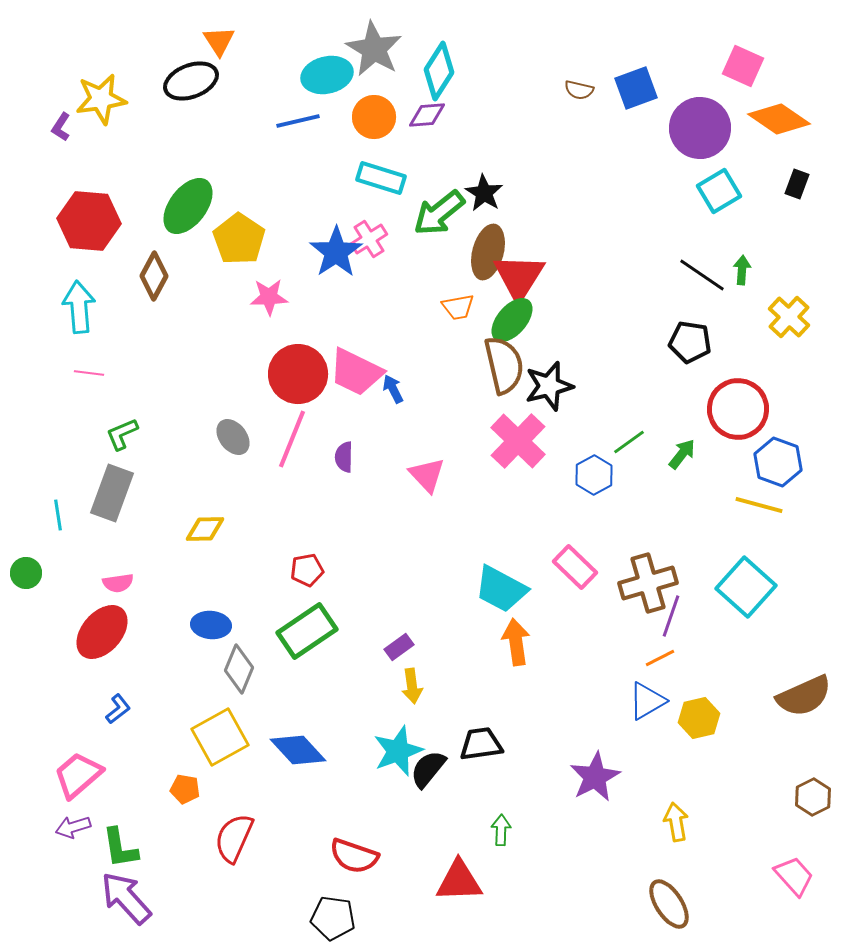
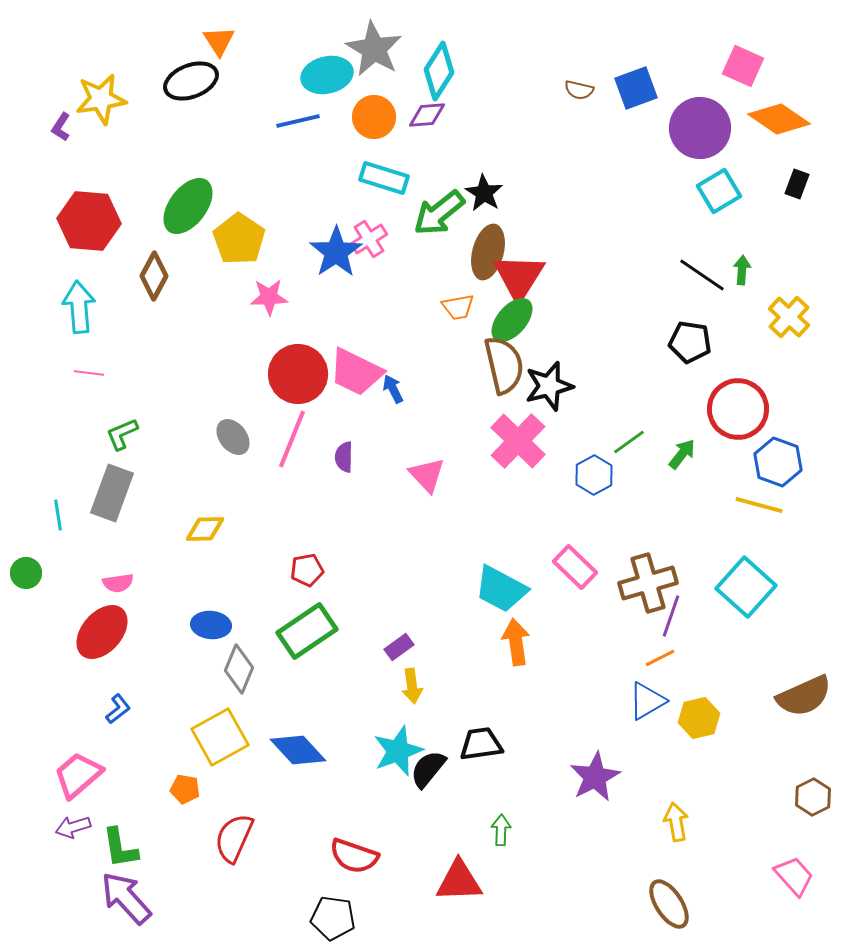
cyan rectangle at (381, 178): moved 3 px right
